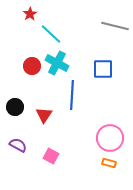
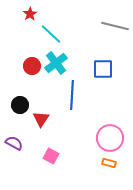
cyan cross: moved 1 px left; rotated 25 degrees clockwise
black circle: moved 5 px right, 2 px up
red triangle: moved 3 px left, 4 px down
purple semicircle: moved 4 px left, 2 px up
